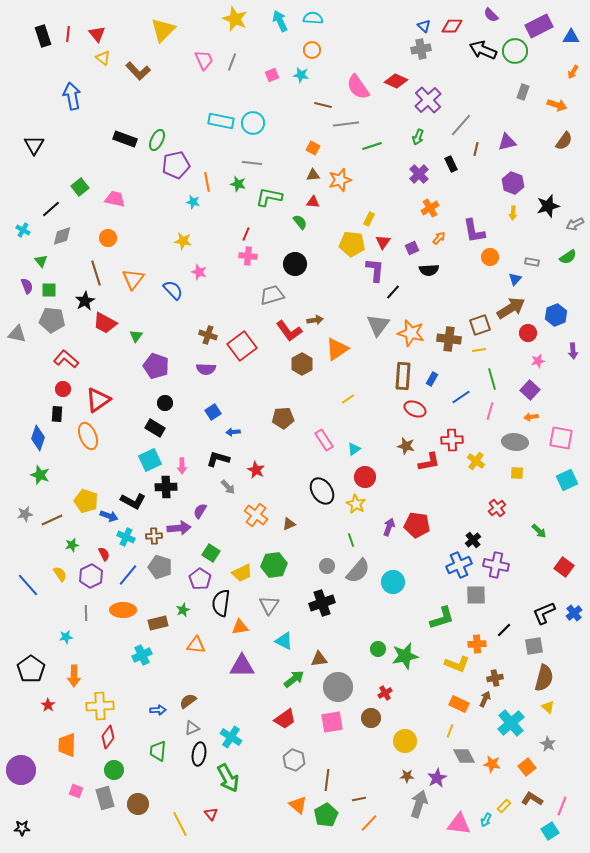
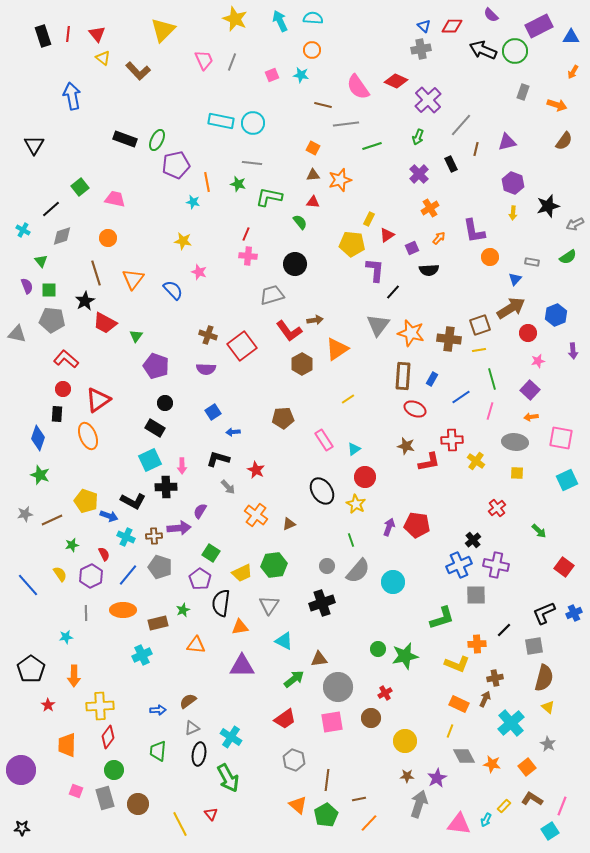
red triangle at (383, 242): moved 4 px right, 7 px up; rotated 21 degrees clockwise
blue cross at (574, 613): rotated 14 degrees clockwise
